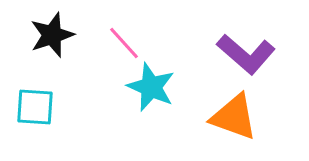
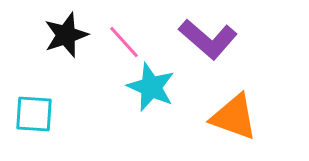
black star: moved 14 px right
pink line: moved 1 px up
purple L-shape: moved 38 px left, 15 px up
cyan square: moved 1 px left, 7 px down
